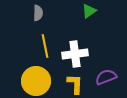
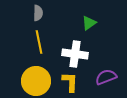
green triangle: moved 12 px down
yellow line: moved 6 px left, 4 px up
white cross: rotated 15 degrees clockwise
yellow L-shape: moved 5 px left, 2 px up
